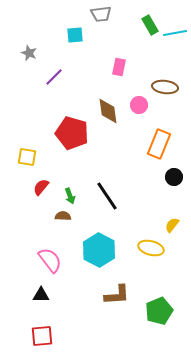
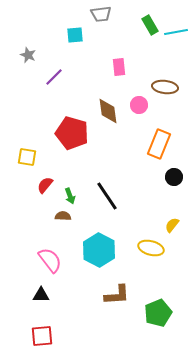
cyan line: moved 1 px right, 1 px up
gray star: moved 1 px left, 2 px down
pink rectangle: rotated 18 degrees counterclockwise
red semicircle: moved 4 px right, 2 px up
green pentagon: moved 1 px left, 2 px down
